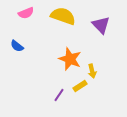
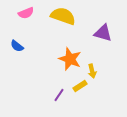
purple triangle: moved 2 px right, 8 px down; rotated 30 degrees counterclockwise
